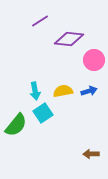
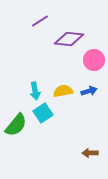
brown arrow: moved 1 px left, 1 px up
